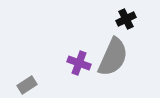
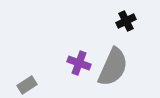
black cross: moved 2 px down
gray semicircle: moved 10 px down
